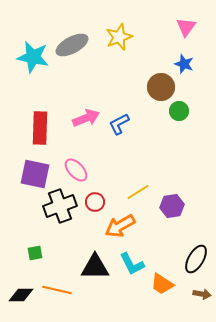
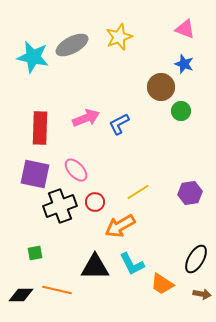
pink triangle: moved 1 px left, 2 px down; rotated 45 degrees counterclockwise
green circle: moved 2 px right
purple hexagon: moved 18 px right, 13 px up
